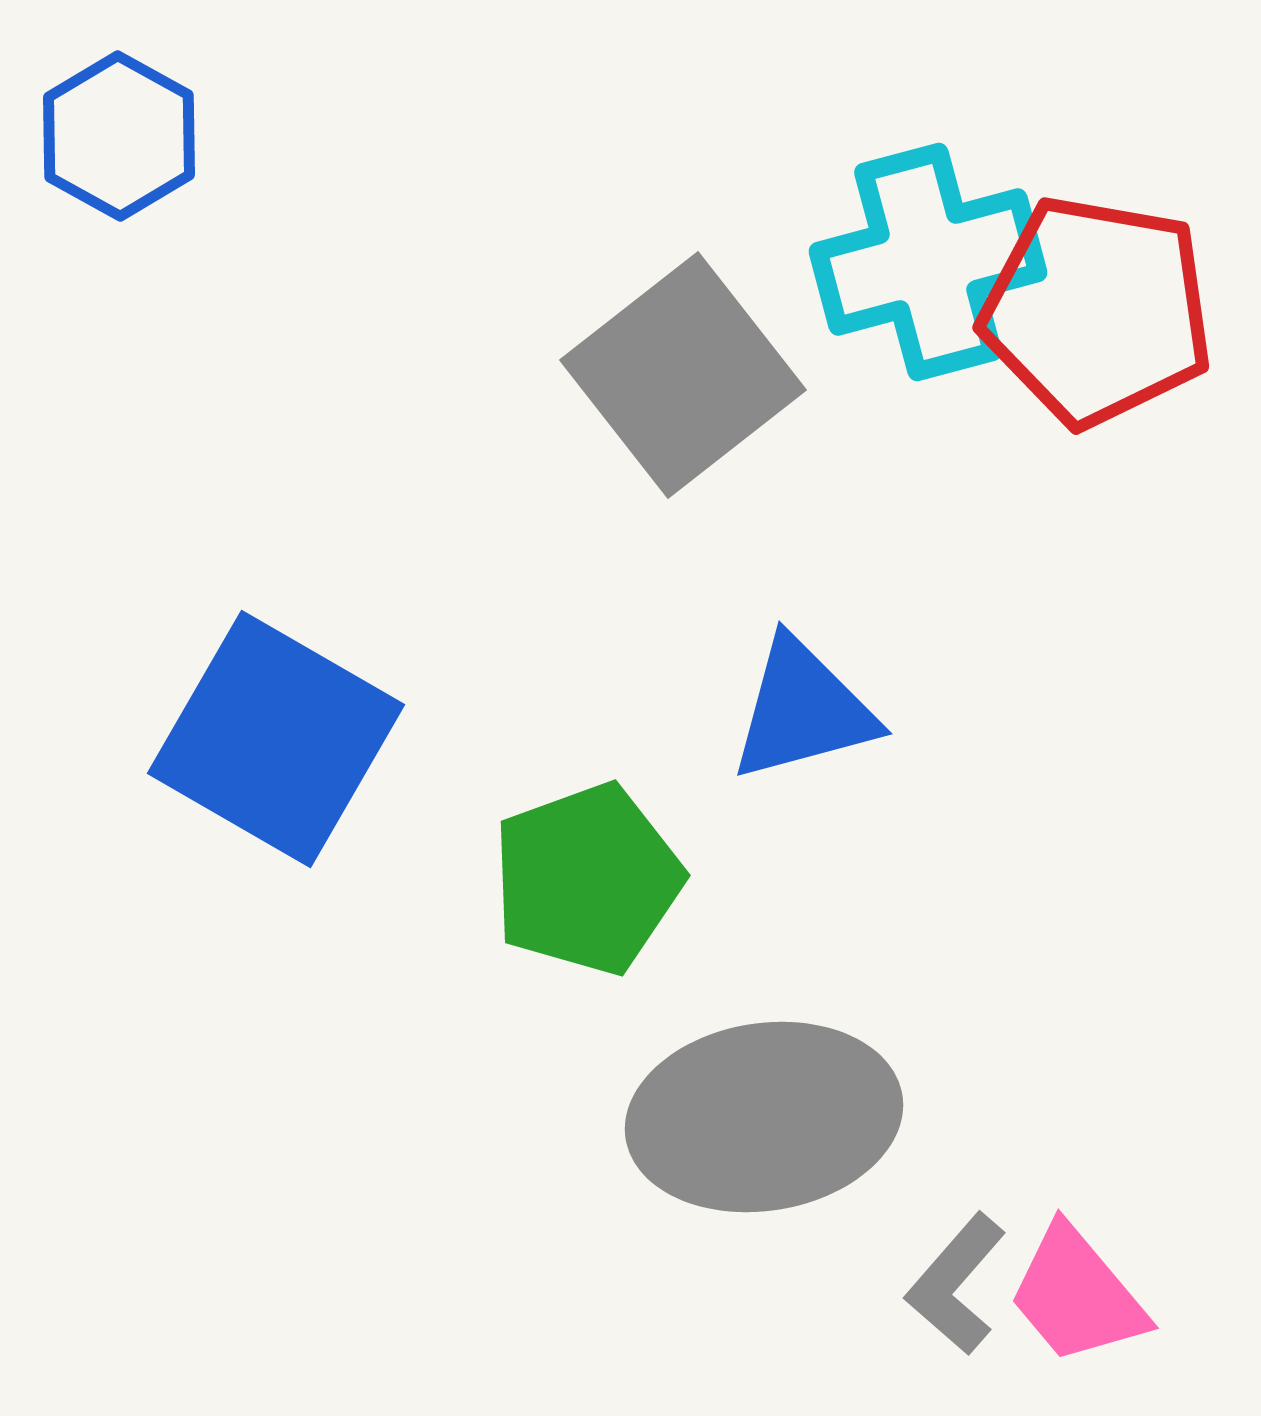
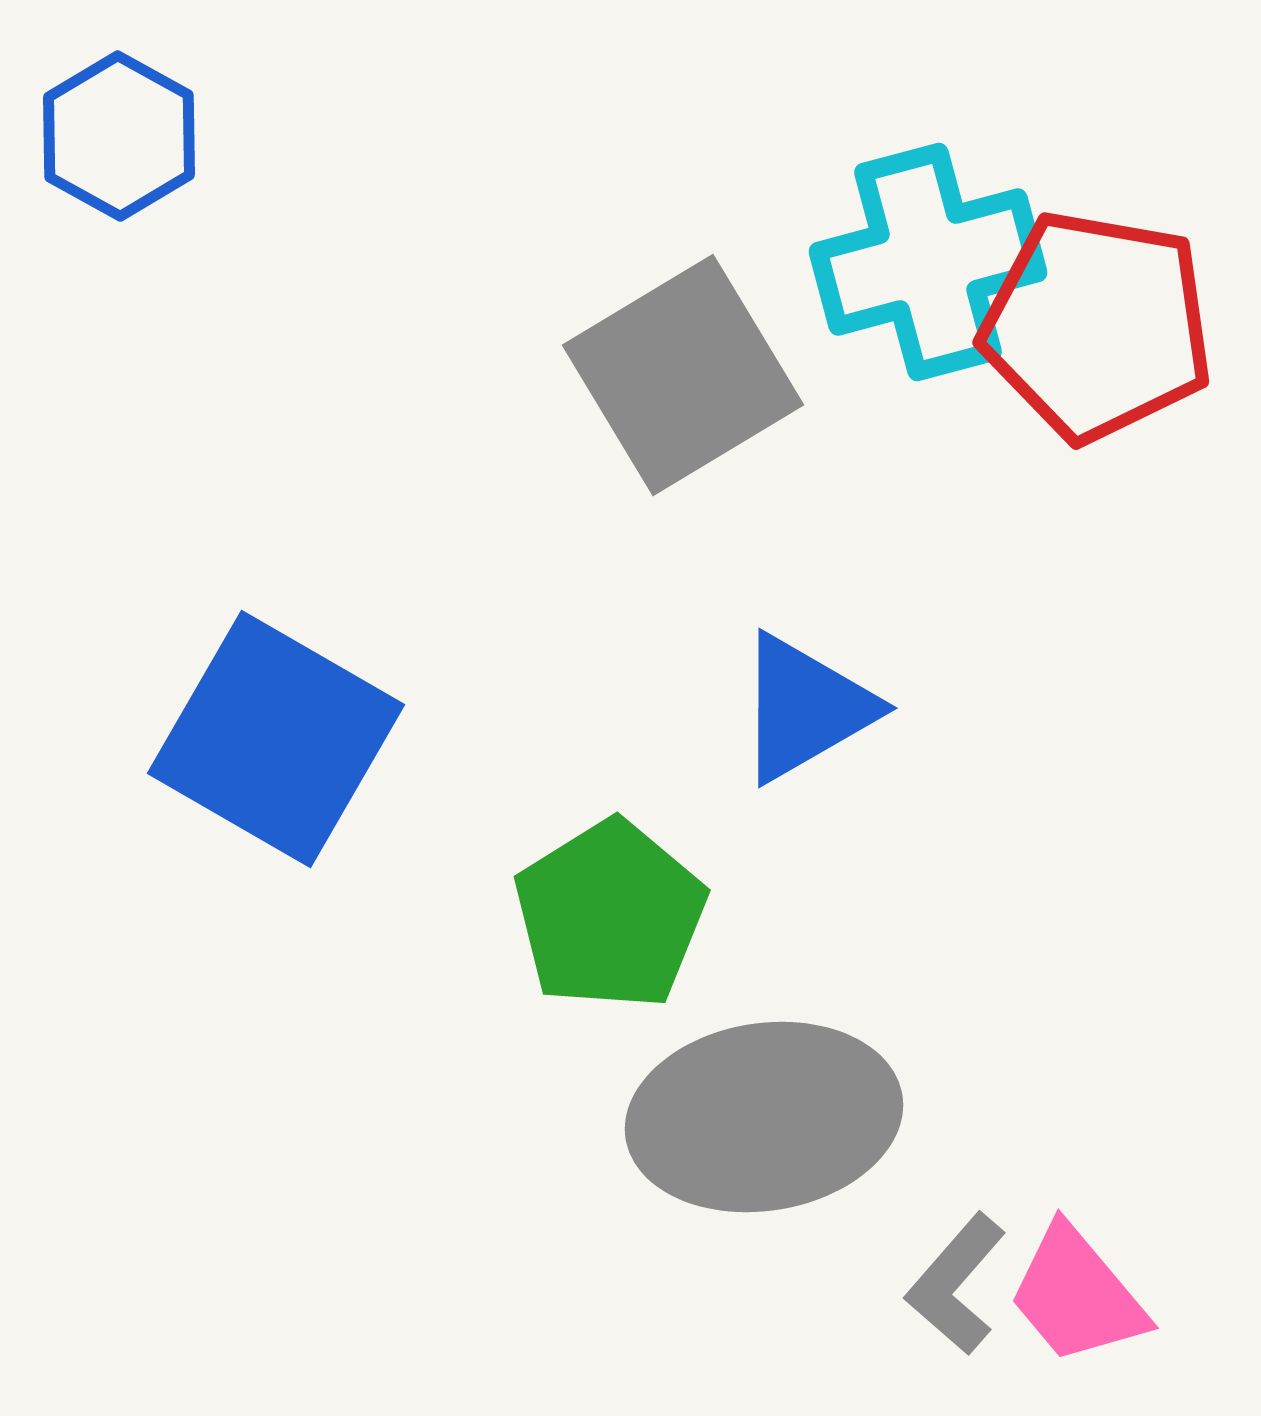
red pentagon: moved 15 px down
gray square: rotated 7 degrees clockwise
blue triangle: moved 2 px right, 2 px up; rotated 15 degrees counterclockwise
green pentagon: moved 23 px right, 36 px down; rotated 12 degrees counterclockwise
